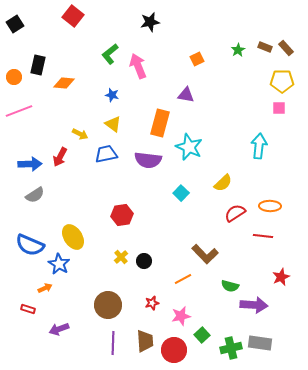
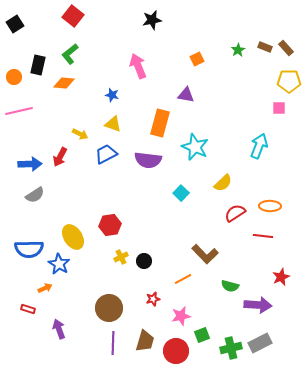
black star at (150, 22): moved 2 px right, 2 px up
green L-shape at (110, 54): moved 40 px left
yellow pentagon at (282, 81): moved 7 px right
pink line at (19, 111): rotated 8 degrees clockwise
yellow triangle at (113, 124): rotated 18 degrees counterclockwise
cyan arrow at (259, 146): rotated 15 degrees clockwise
cyan star at (189, 147): moved 6 px right
blue trapezoid at (106, 154): rotated 15 degrees counterclockwise
red hexagon at (122, 215): moved 12 px left, 10 px down
blue semicircle at (30, 245): moved 1 px left, 4 px down; rotated 24 degrees counterclockwise
yellow cross at (121, 257): rotated 16 degrees clockwise
red star at (152, 303): moved 1 px right, 4 px up
brown circle at (108, 305): moved 1 px right, 3 px down
purple arrow at (254, 305): moved 4 px right
purple arrow at (59, 329): rotated 90 degrees clockwise
green square at (202, 335): rotated 21 degrees clockwise
brown trapezoid at (145, 341): rotated 20 degrees clockwise
gray rectangle at (260, 343): rotated 35 degrees counterclockwise
red circle at (174, 350): moved 2 px right, 1 px down
